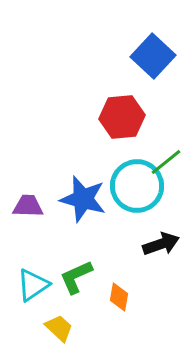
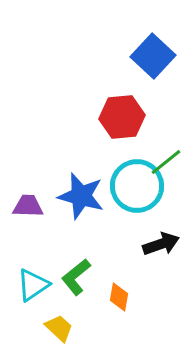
blue star: moved 2 px left, 3 px up
green L-shape: rotated 15 degrees counterclockwise
